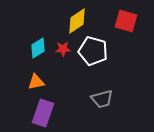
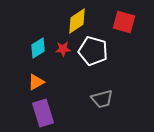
red square: moved 2 px left, 1 px down
orange triangle: rotated 18 degrees counterclockwise
purple rectangle: rotated 36 degrees counterclockwise
